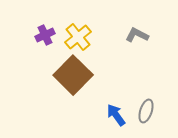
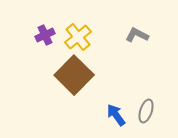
brown square: moved 1 px right
